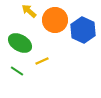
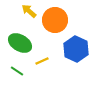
blue hexagon: moved 7 px left, 19 px down
